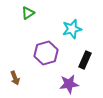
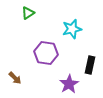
purple hexagon: rotated 25 degrees clockwise
black rectangle: moved 5 px right, 5 px down; rotated 12 degrees counterclockwise
brown arrow: rotated 24 degrees counterclockwise
purple star: rotated 24 degrees counterclockwise
